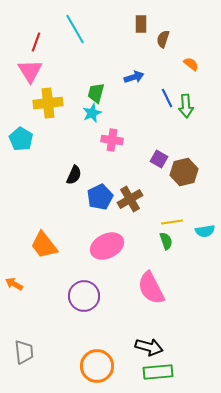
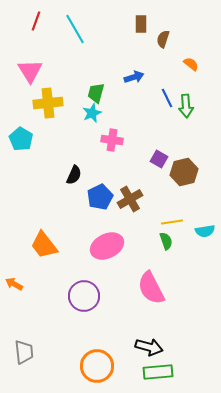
red line: moved 21 px up
